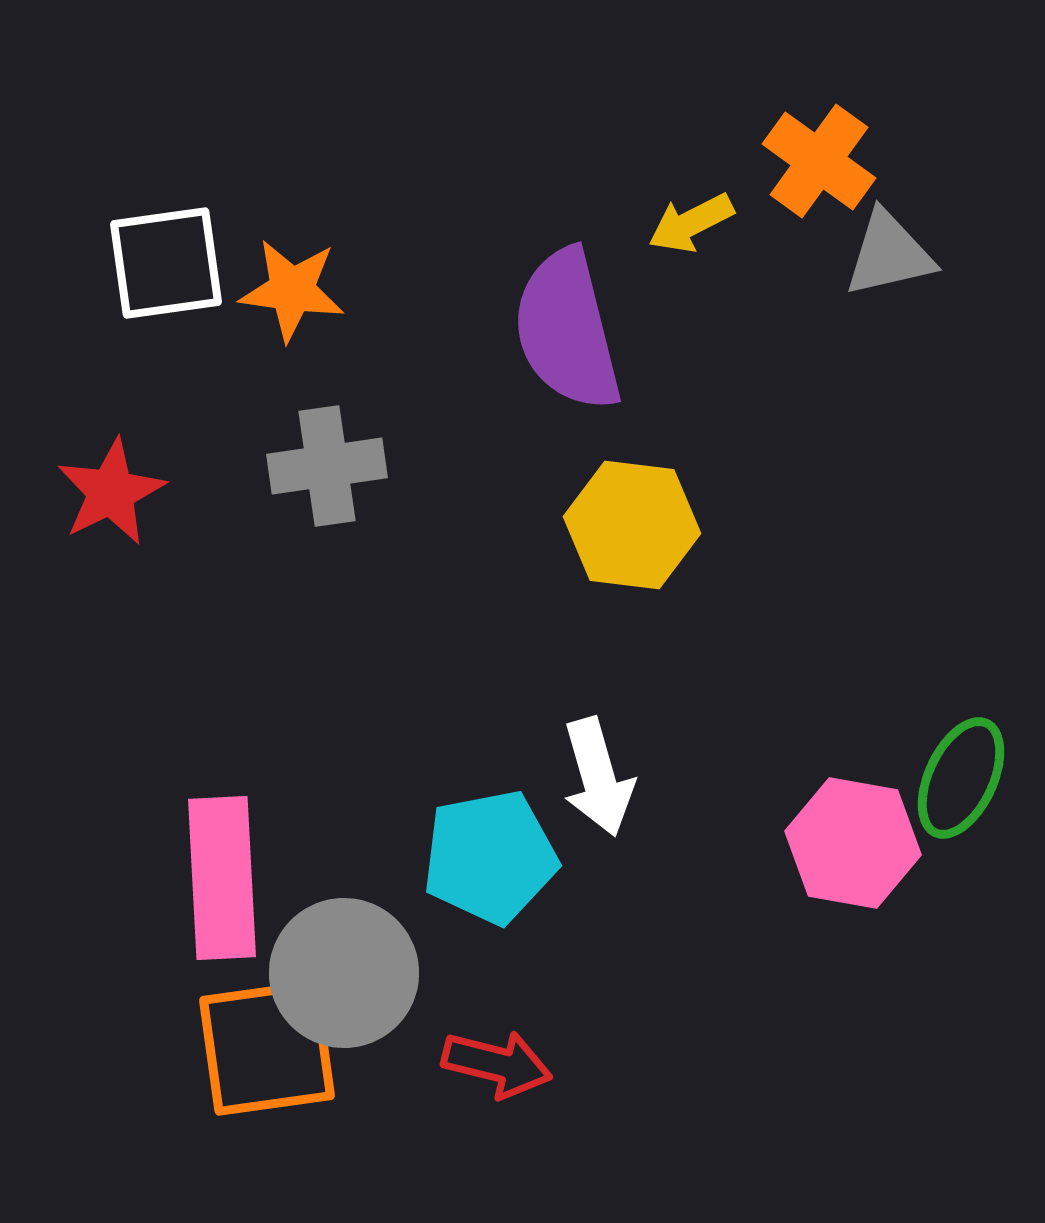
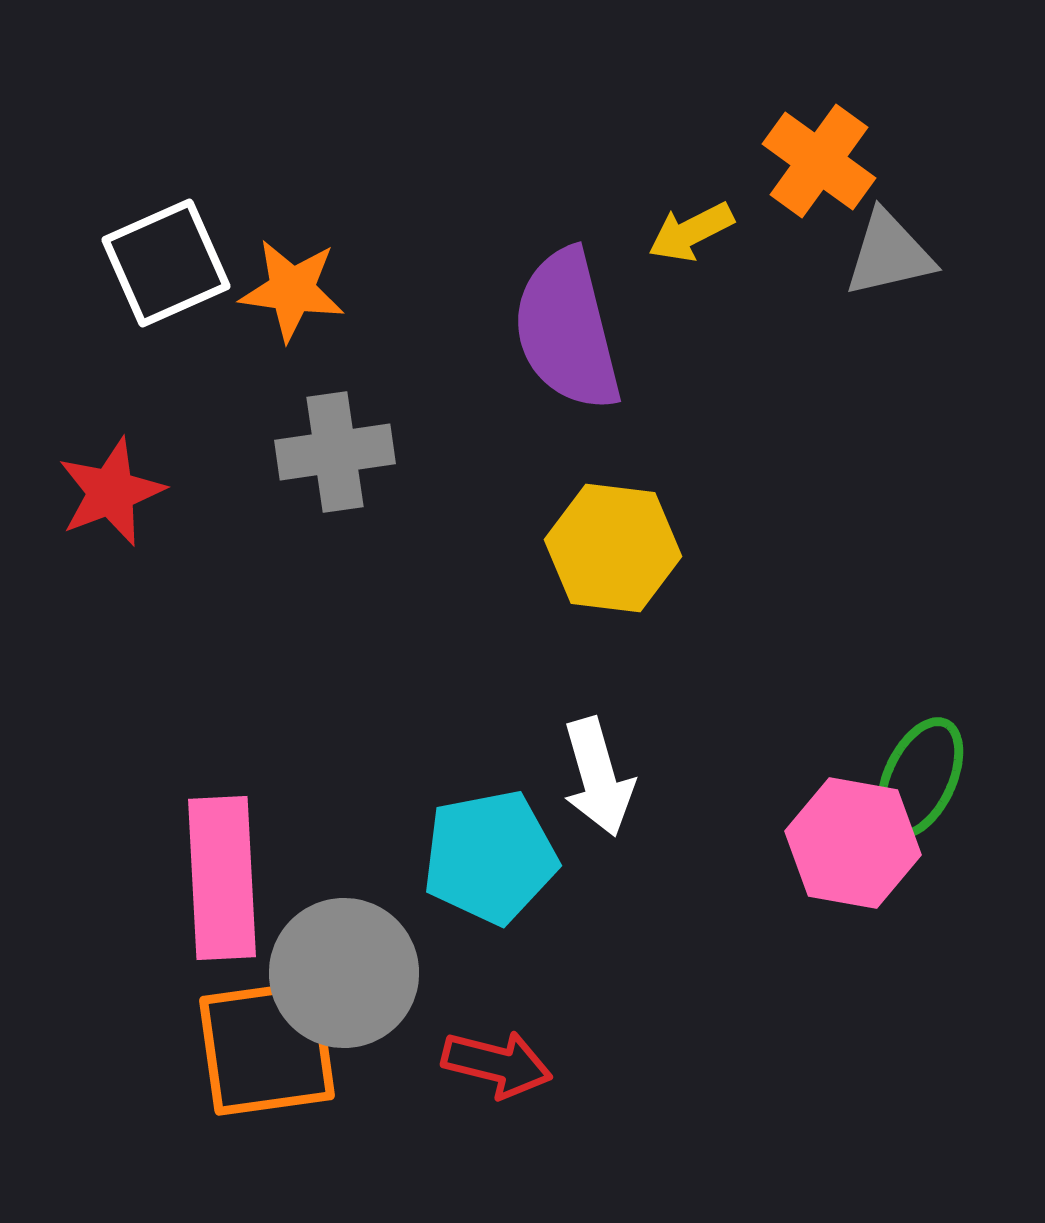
yellow arrow: moved 9 px down
white square: rotated 16 degrees counterclockwise
gray cross: moved 8 px right, 14 px up
red star: rotated 5 degrees clockwise
yellow hexagon: moved 19 px left, 23 px down
green ellipse: moved 41 px left
